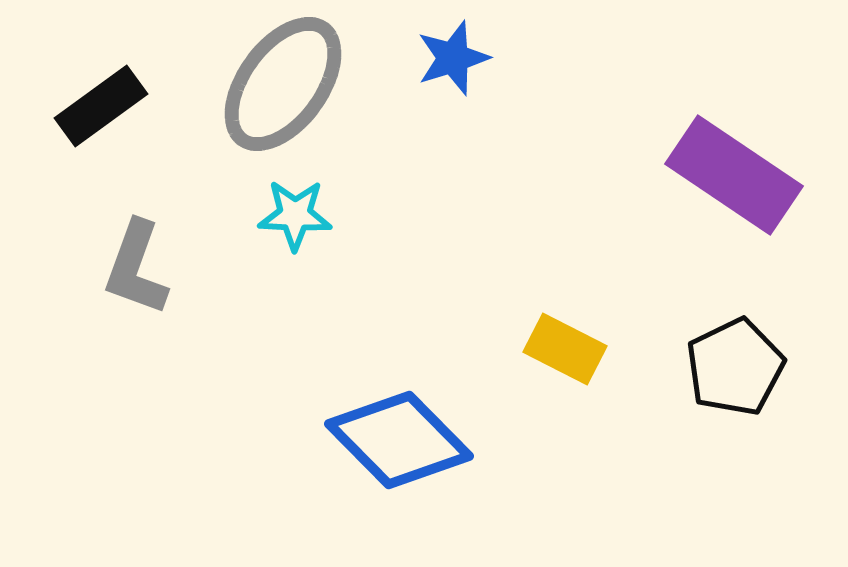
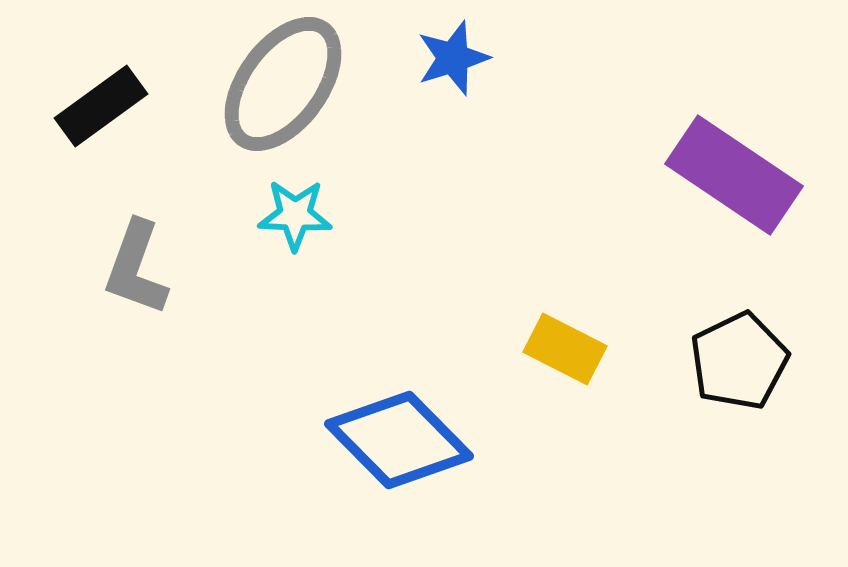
black pentagon: moved 4 px right, 6 px up
